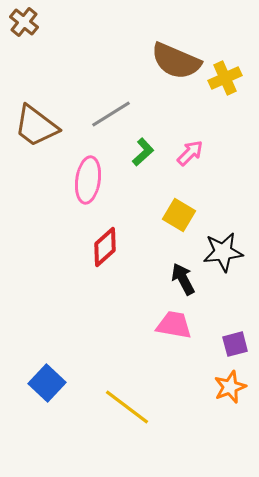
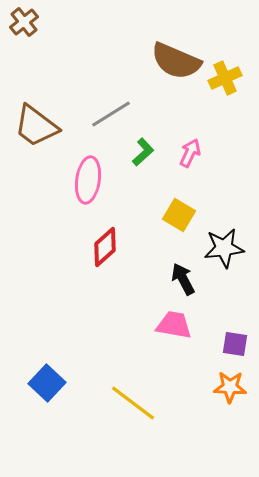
brown cross: rotated 12 degrees clockwise
pink arrow: rotated 20 degrees counterclockwise
black star: moved 1 px right, 4 px up
purple square: rotated 24 degrees clockwise
orange star: rotated 24 degrees clockwise
yellow line: moved 6 px right, 4 px up
